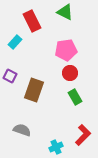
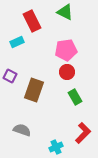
cyan rectangle: moved 2 px right; rotated 24 degrees clockwise
red circle: moved 3 px left, 1 px up
red L-shape: moved 2 px up
